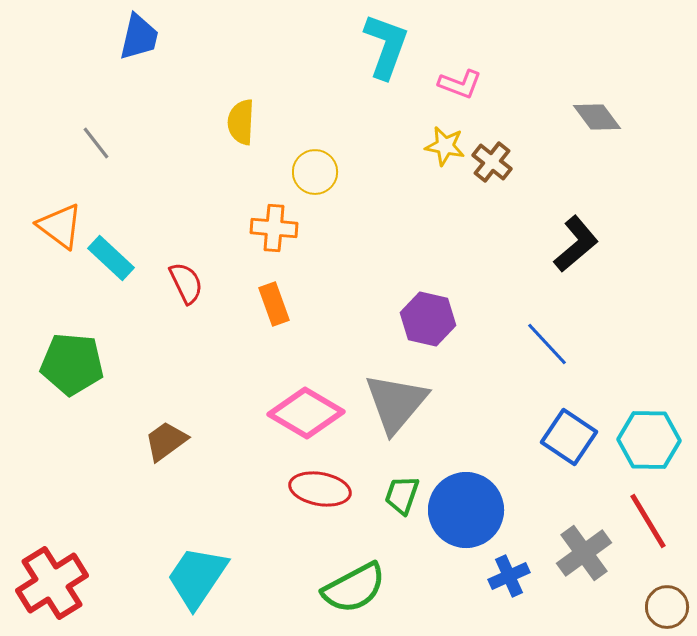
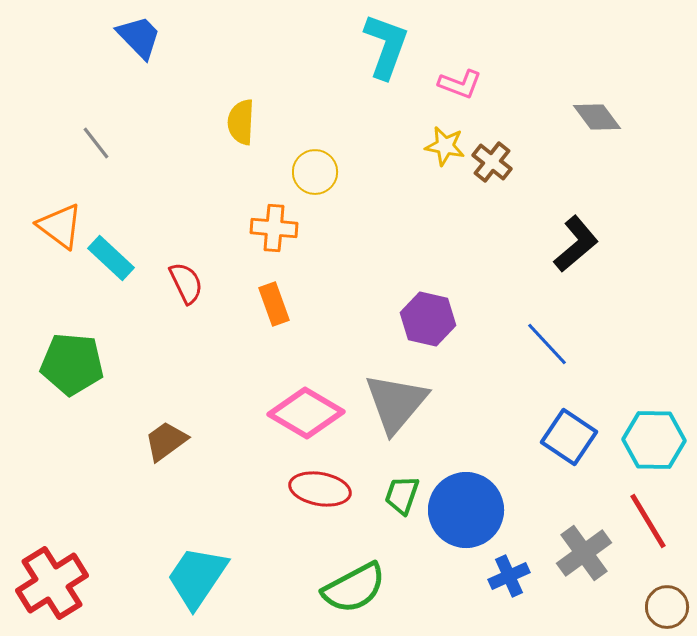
blue trapezoid: rotated 57 degrees counterclockwise
cyan hexagon: moved 5 px right
